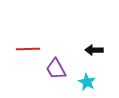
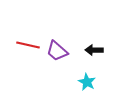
red line: moved 4 px up; rotated 15 degrees clockwise
purple trapezoid: moved 1 px right, 18 px up; rotated 20 degrees counterclockwise
